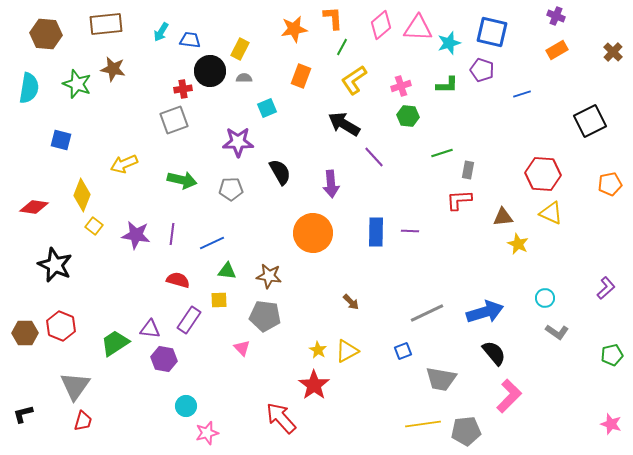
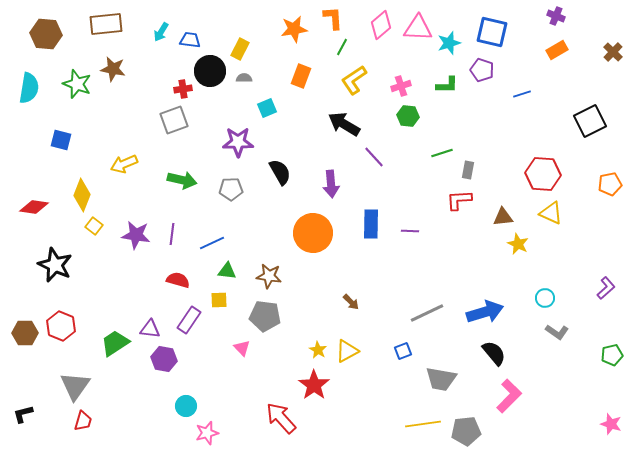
blue rectangle at (376, 232): moved 5 px left, 8 px up
